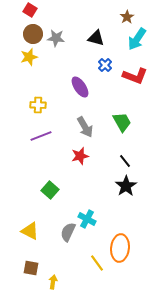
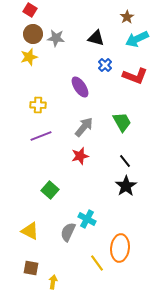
cyan arrow: rotated 30 degrees clockwise
gray arrow: moved 1 px left; rotated 110 degrees counterclockwise
